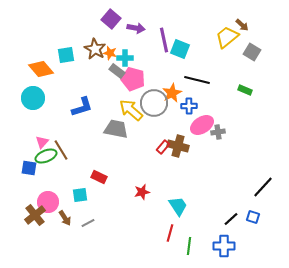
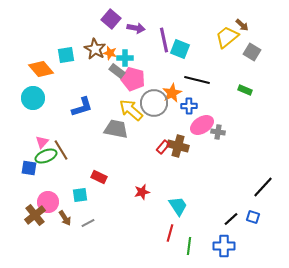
gray cross at (218, 132): rotated 16 degrees clockwise
